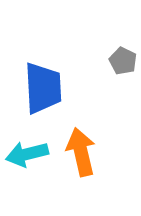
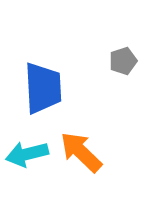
gray pentagon: rotated 28 degrees clockwise
orange arrow: rotated 33 degrees counterclockwise
